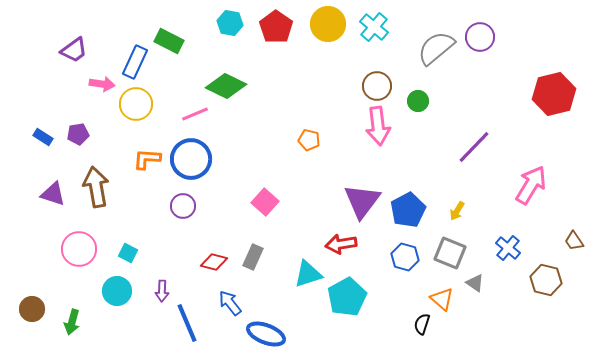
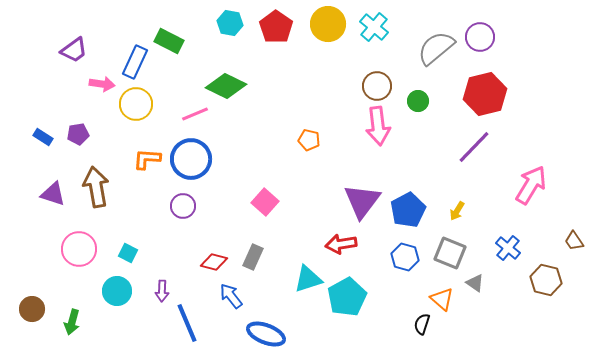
red hexagon at (554, 94): moved 69 px left
cyan triangle at (308, 274): moved 5 px down
blue arrow at (230, 303): moved 1 px right, 7 px up
